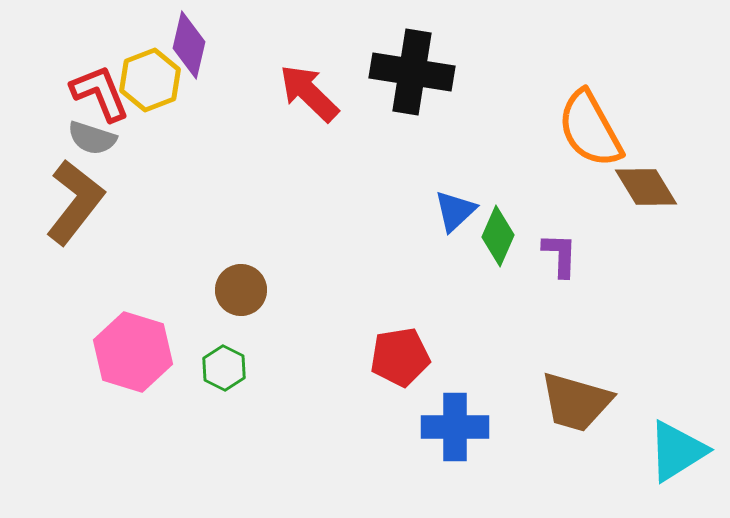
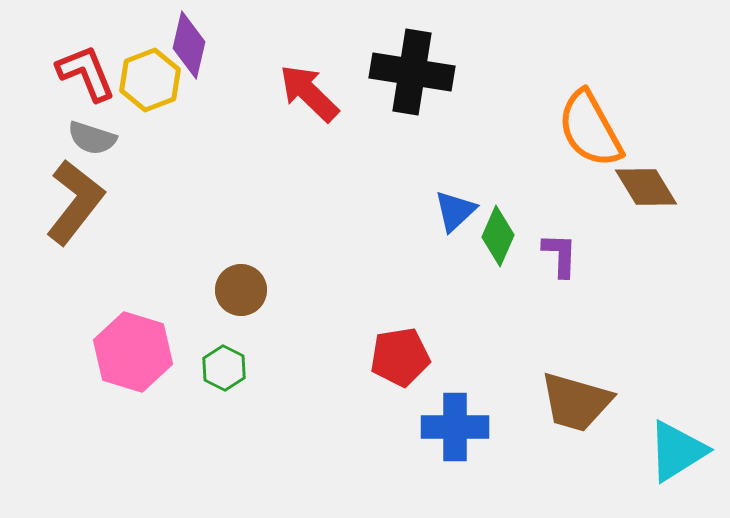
red L-shape: moved 14 px left, 20 px up
